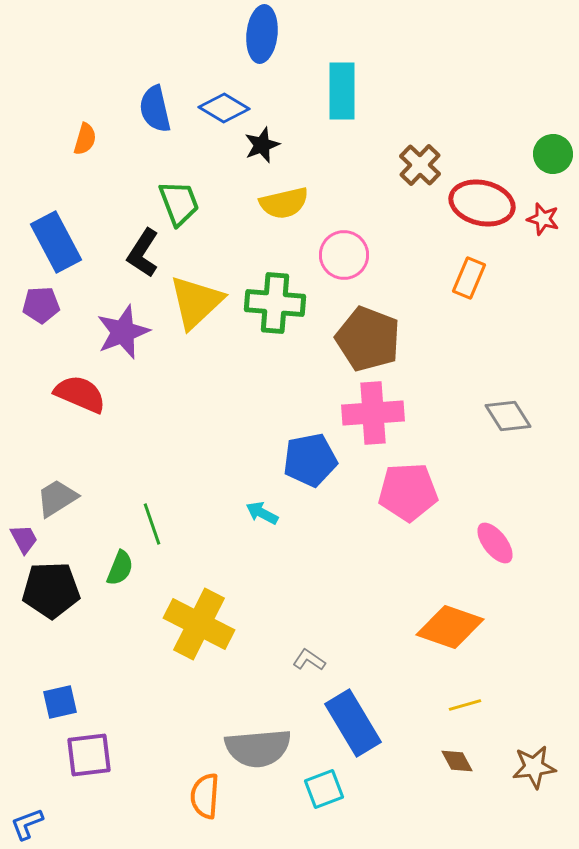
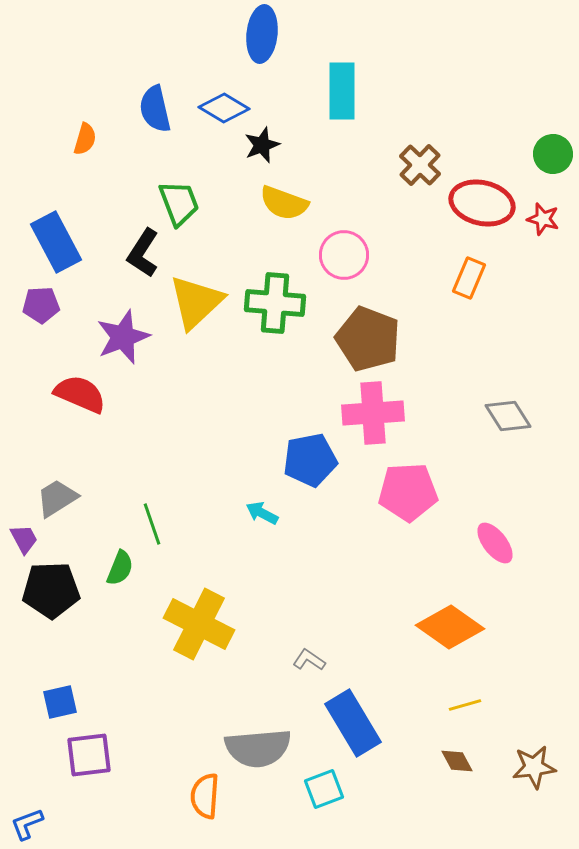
yellow semicircle at (284, 203): rotated 33 degrees clockwise
purple star at (123, 332): moved 5 px down
orange diamond at (450, 627): rotated 16 degrees clockwise
